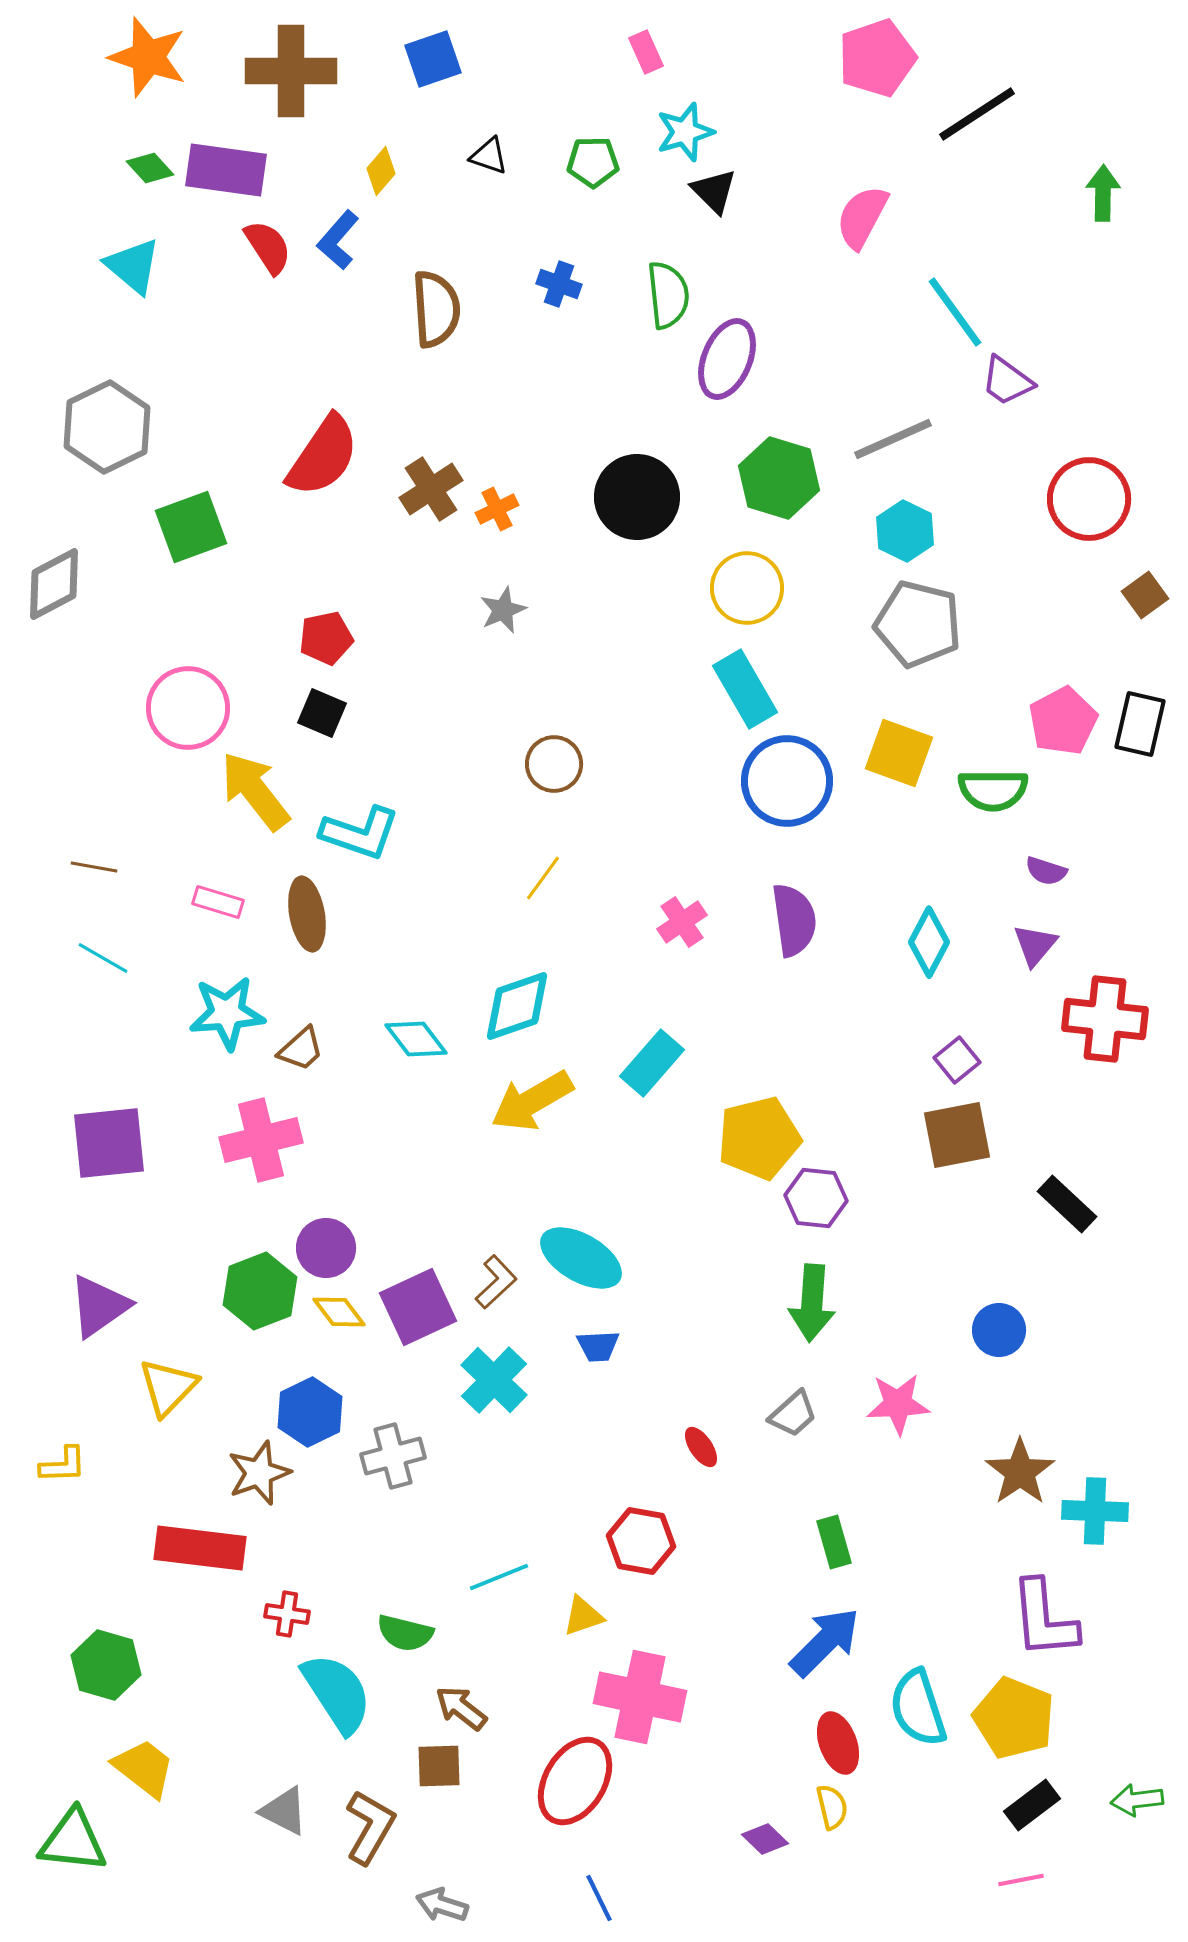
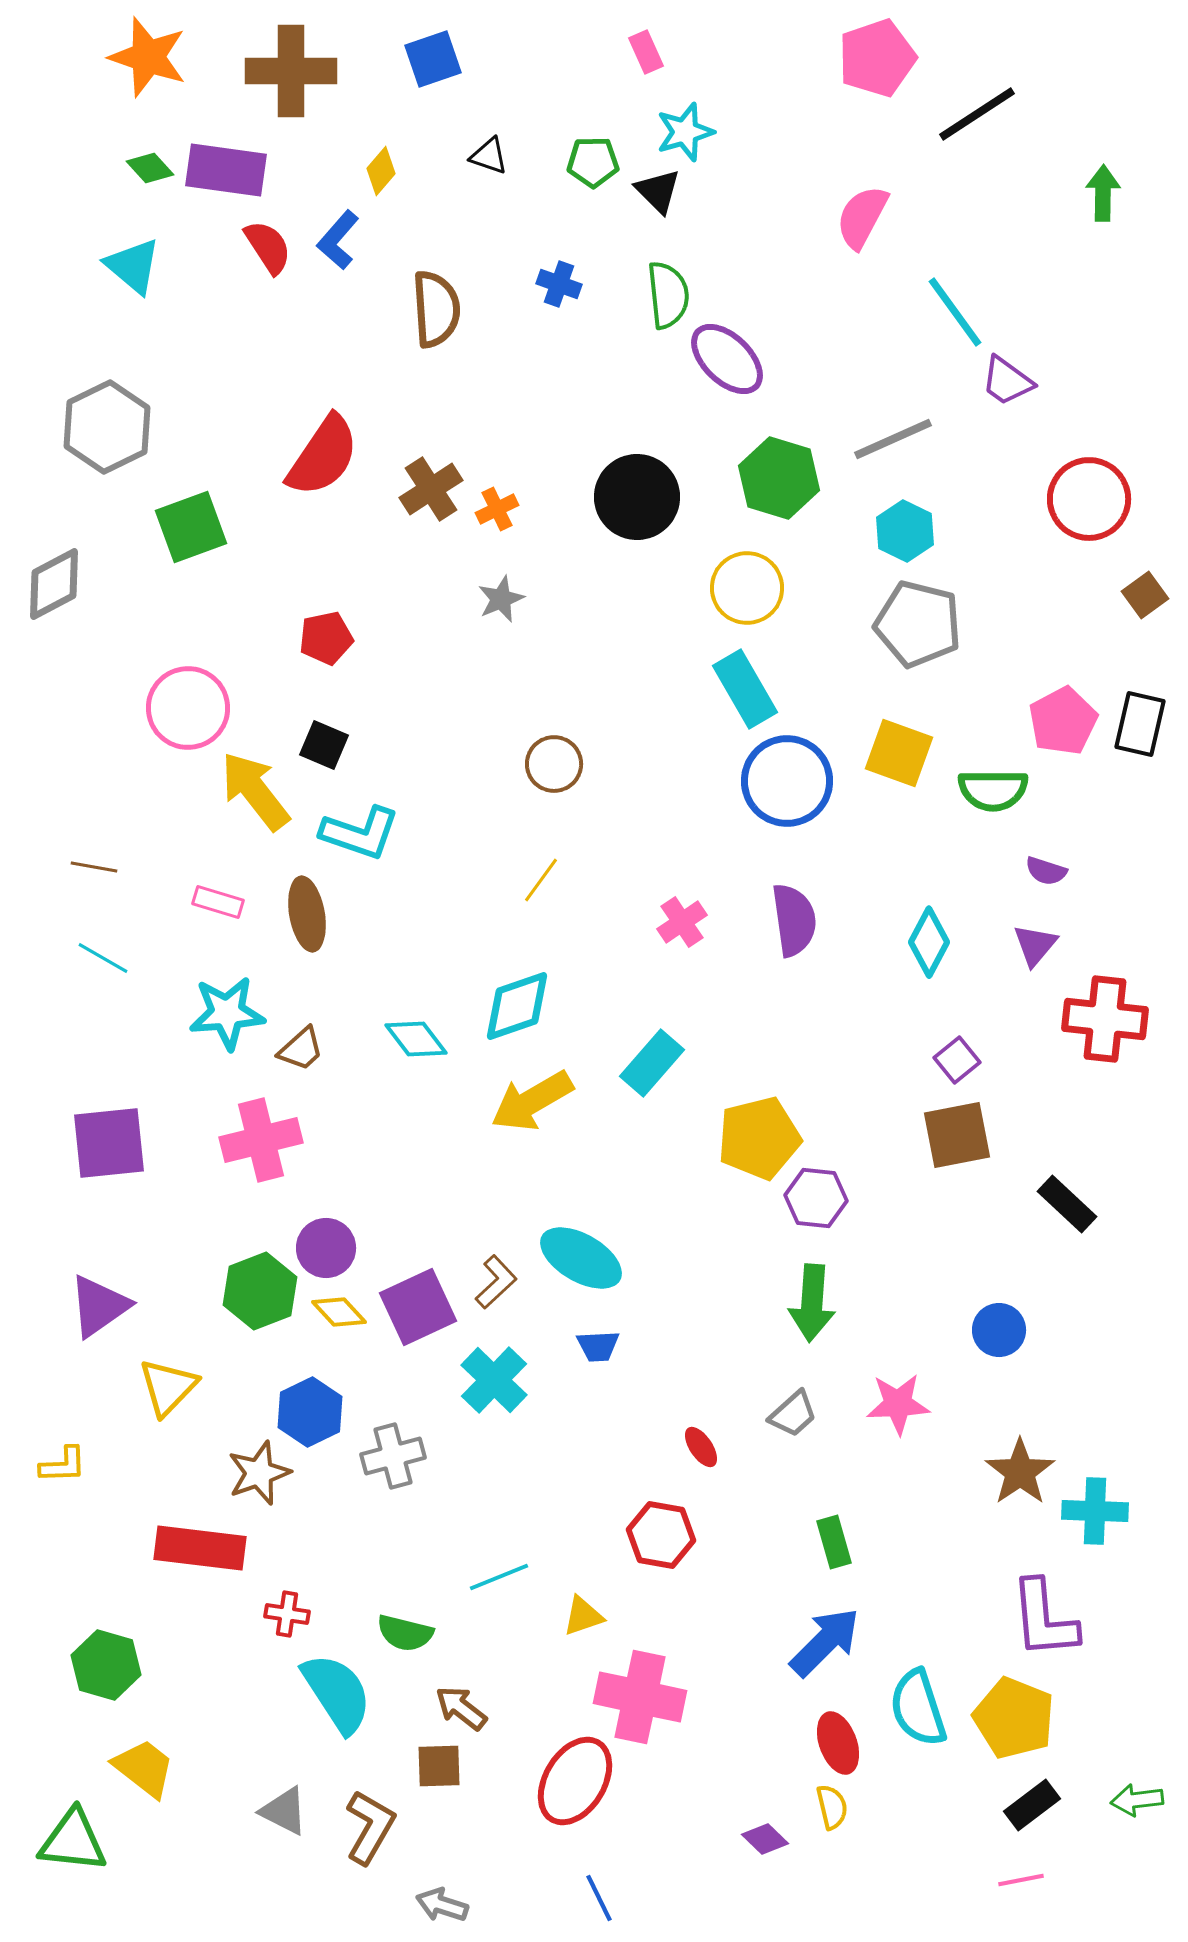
black triangle at (714, 191): moved 56 px left
purple ellipse at (727, 359): rotated 68 degrees counterclockwise
gray star at (503, 610): moved 2 px left, 11 px up
black square at (322, 713): moved 2 px right, 32 px down
yellow line at (543, 878): moved 2 px left, 2 px down
yellow diamond at (339, 1312): rotated 6 degrees counterclockwise
red hexagon at (641, 1541): moved 20 px right, 6 px up
